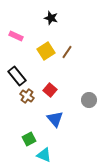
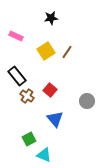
black star: rotated 24 degrees counterclockwise
gray circle: moved 2 px left, 1 px down
